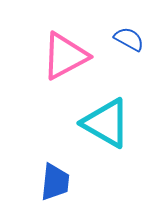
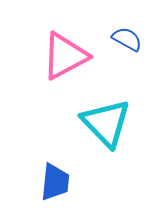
blue semicircle: moved 2 px left
cyan triangle: rotated 16 degrees clockwise
